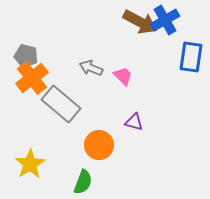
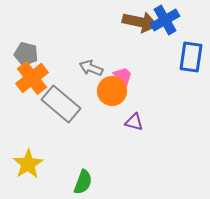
brown arrow: rotated 16 degrees counterclockwise
gray pentagon: moved 2 px up
orange circle: moved 13 px right, 54 px up
yellow star: moved 2 px left
